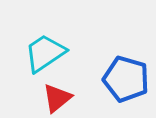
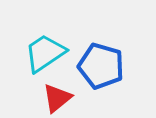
blue pentagon: moved 25 px left, 13 px up
